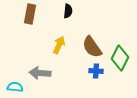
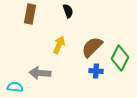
black semicircle: rotated 24 degrees counterclockwise
brown semicircle: rotated 80 degrees clockwise
